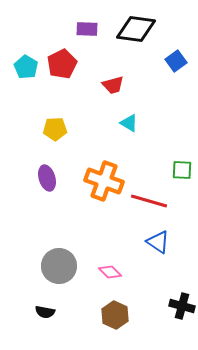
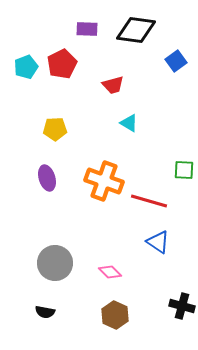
black diamond: moved 1 px down
cyan pentagon: rotated 20 degrees clockwise
green square: moved 2 px right
gray circle: moved 4 px left, 3 px up
